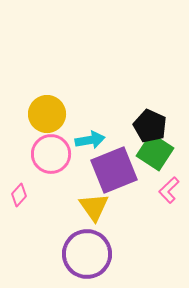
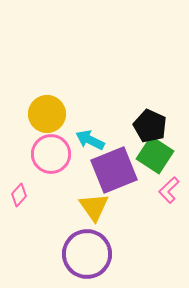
cyan arrow: rotated 144 degrees counterclockwise
green square: moved 3 px down
